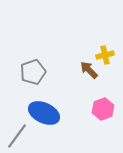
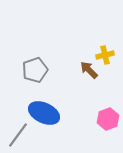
gray pentagon: moved 2 px right, 2 px up
pink hexagon: moved 5 px right, 10 px down
gray line: moved 1 px right, 1 px up
